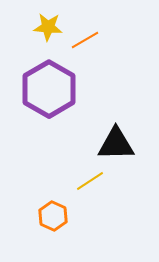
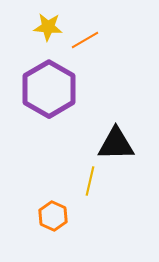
yellow line: rotated 44 degrees counterclockwise
